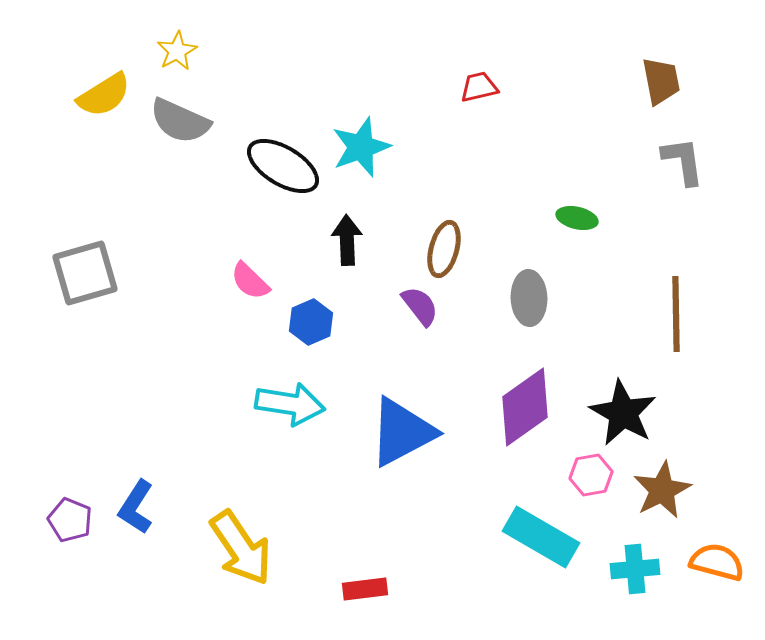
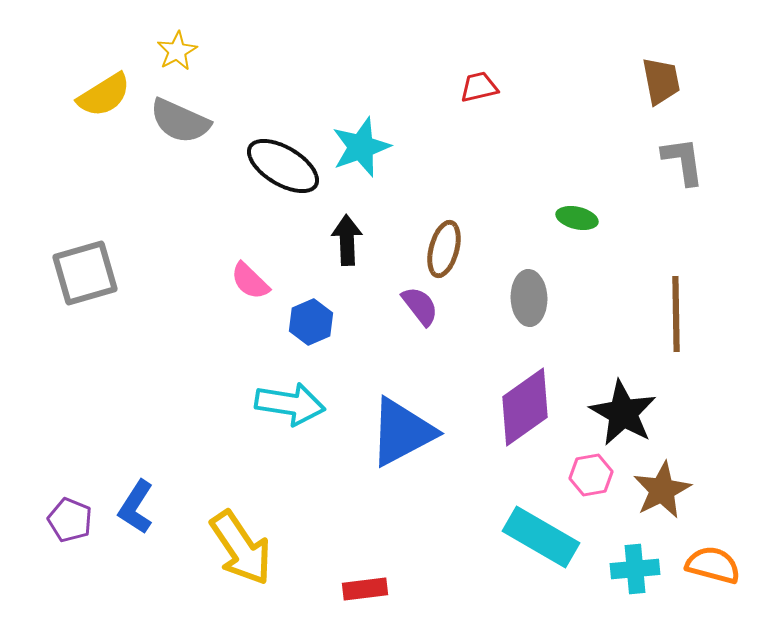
orange semicircle: moved 4 px left, 3 px down
